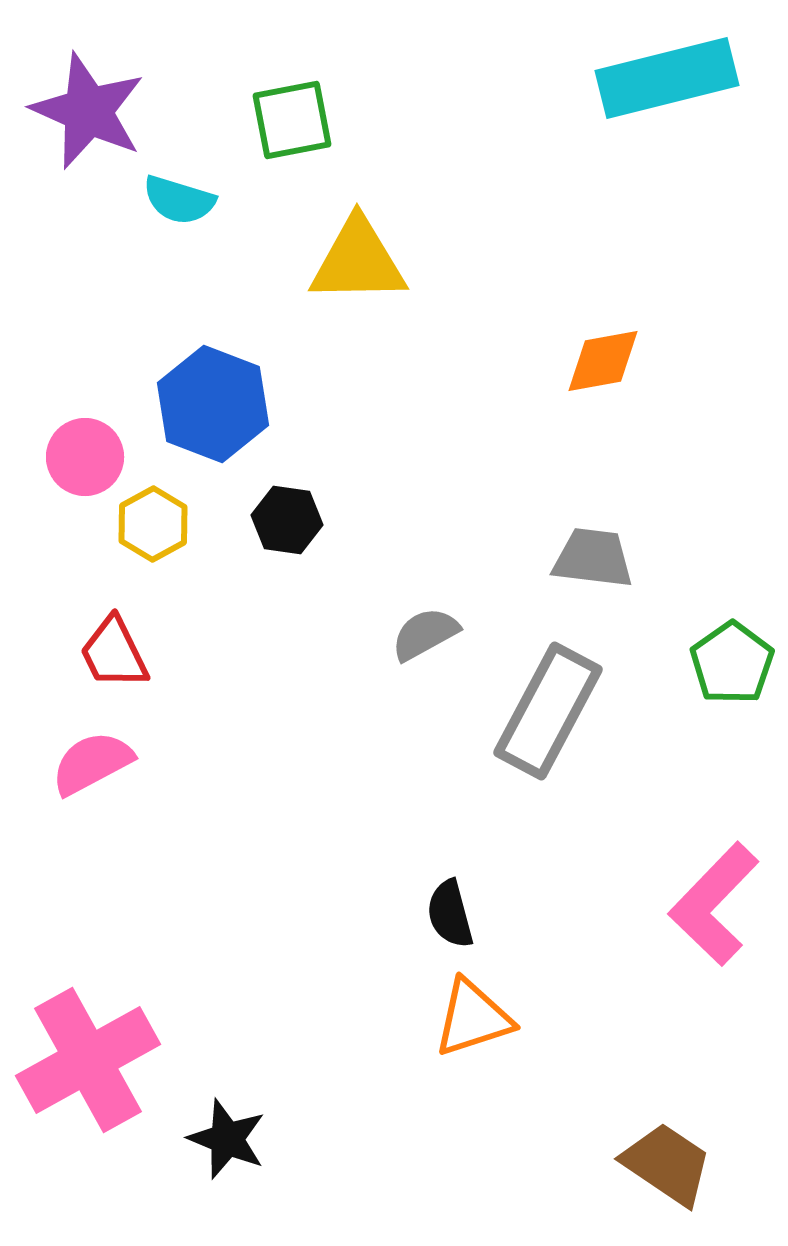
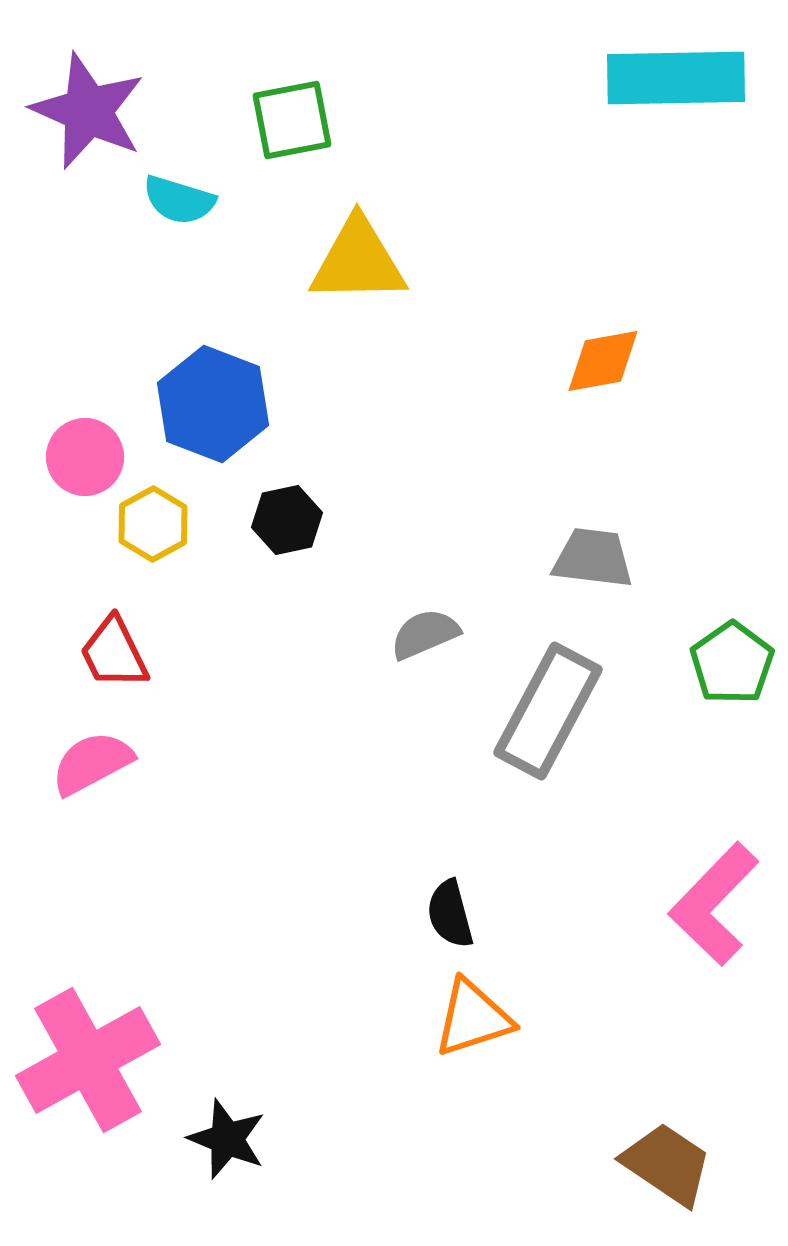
cyan rectangle: moved 9 px right; rotated 13 degrees clockwise
black hexagon: rotated 20 degrees counterclockwise
gray semicircle: rotated 6 degrees clockwise
